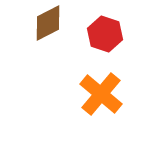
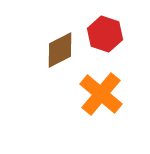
brown diamond: moved 12 px right, 27 px down
